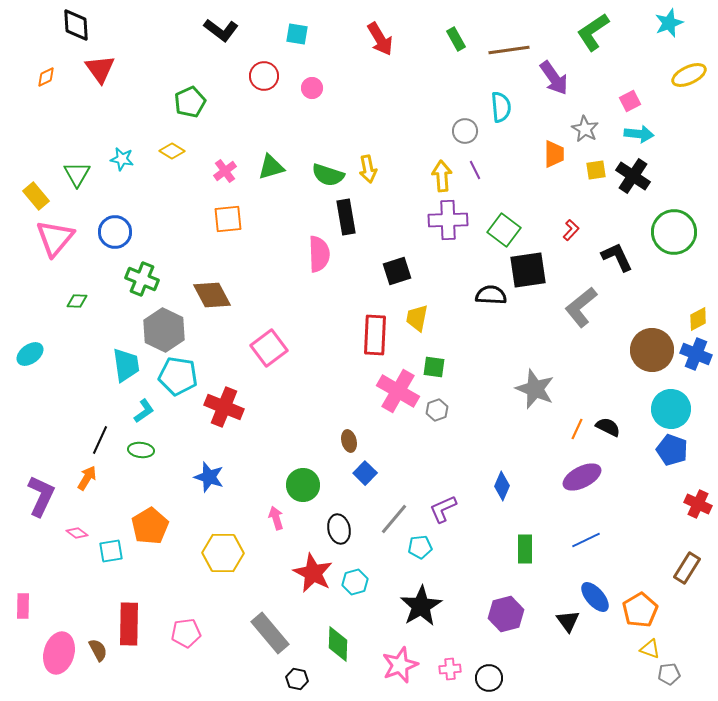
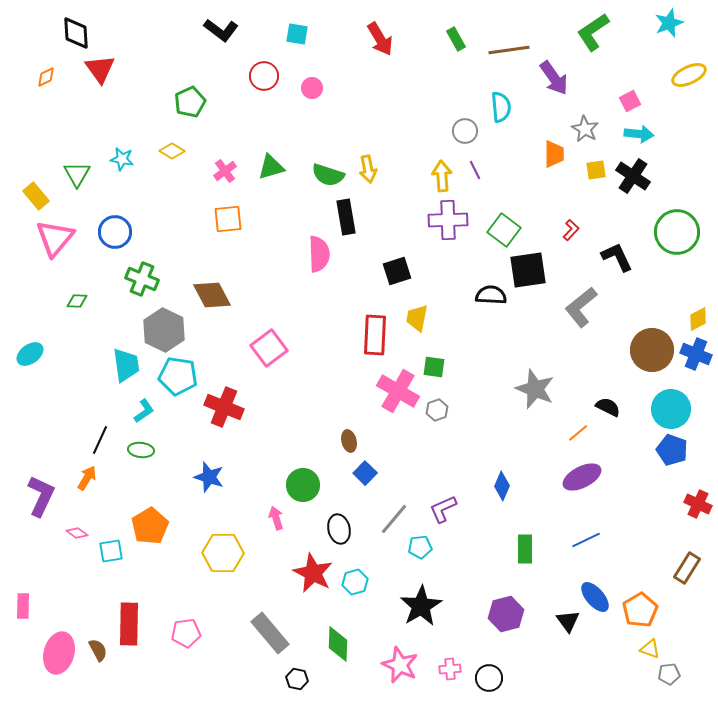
black diamond at (76, 25): moved 8 px down
green circle at (674, 232): moved 3 px right
black semicircle at (608, 427): moved 20 px up
orange line at (577, 429): moved 1 px right, 4 px down; rotated 25 degrees clockwise
pink star at (400, 665): rotated 27 degrees counterclockwise
